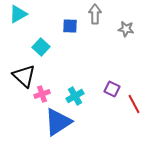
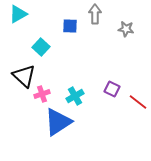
red line: moved 4 px right, 2 px up; rotated 24 degrees counterclockwise
